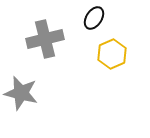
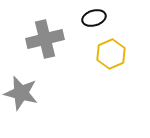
black ellipse: rotated 40 degrees clockwise
yellow hexagon: moved 1 px left
